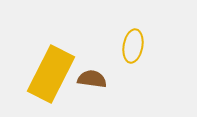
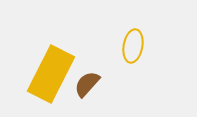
brown semicircle: moved 5 px left, 5 px down; rotated 56 degrees counterclockwise
